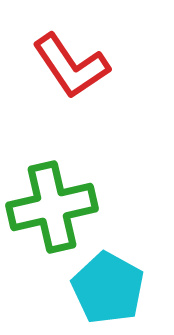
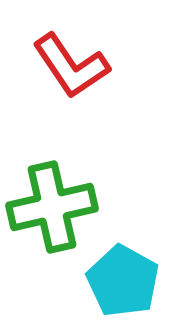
cyan pentagon: moved 15 px right, 7 px up
